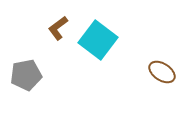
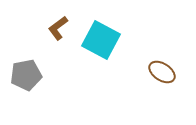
cyan square: moved 3 px right; rotated 9 degrees counterclockwise
